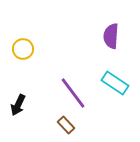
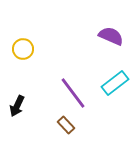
purple semicircle: rotated 110 degrees clockwise
cyan rectangle: rotated 72 degrees counterclockwise
black arrow: moved 1 px left, 1 px down
